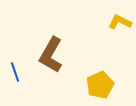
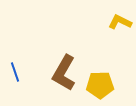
brown L-shape: moved 13 px right, 18 px down
yellow pentagon: rotated 24 degrees clockwise
